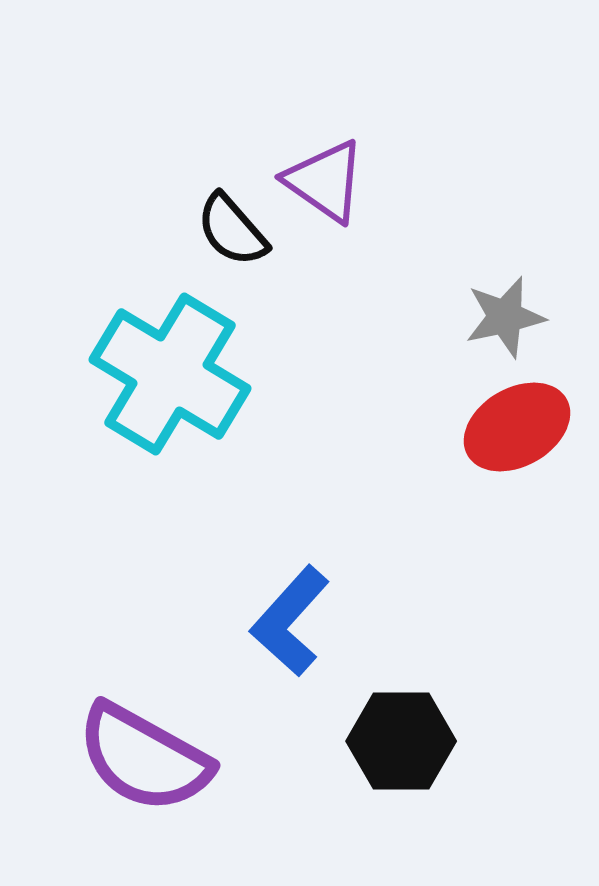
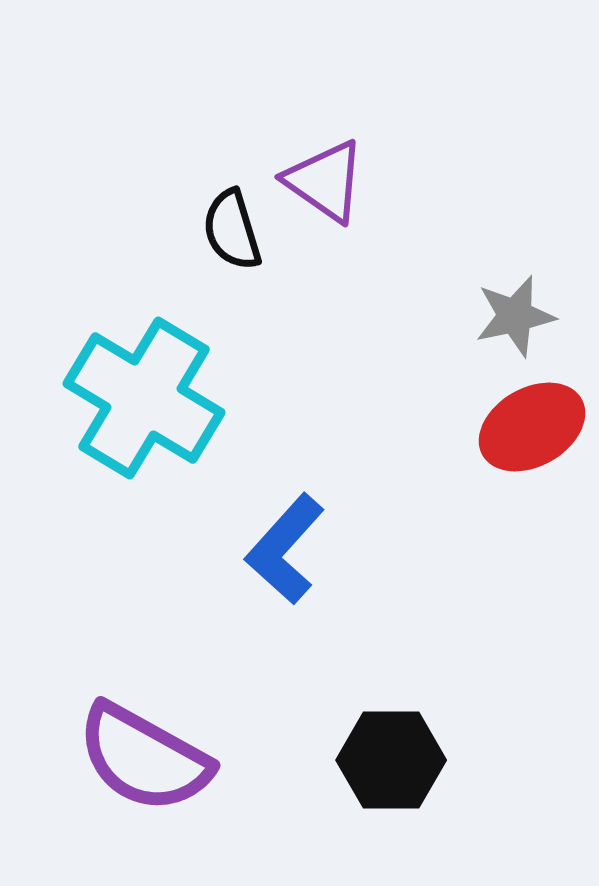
black semicircle: rotated 24 degrees clockwise
gray star: moved 10 px right, 1 px up
cyan cross: moved 26 px left, 24 px down
red ellipse: moved 15 px right
blue L-shape: moved 5 px left, 72 px up
black hexagon: moved 10 px left, 19 px down
